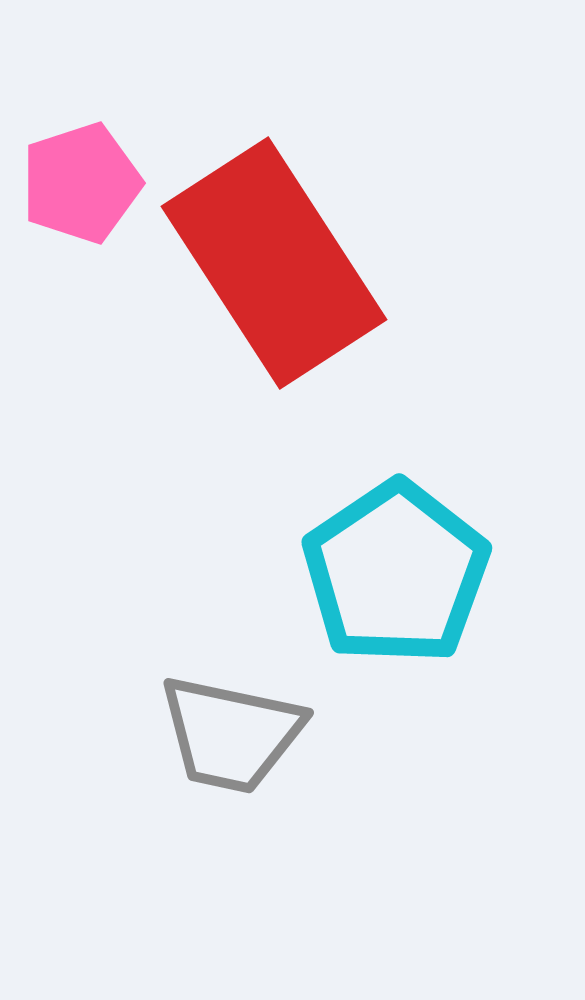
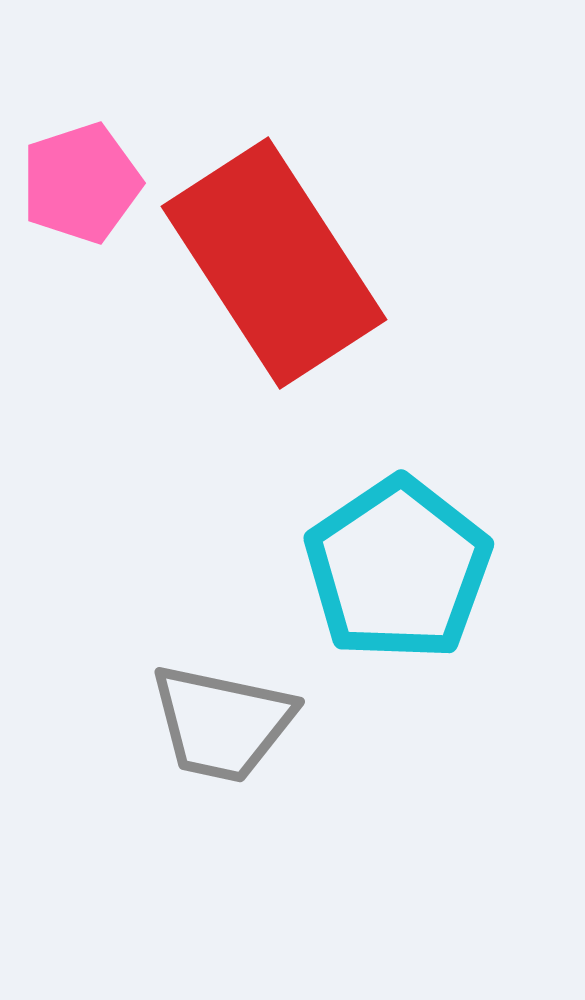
cyan pentagon: moved 2 px right, 4 px up
gray trapezoid: moved 9 px left, 11 px up
